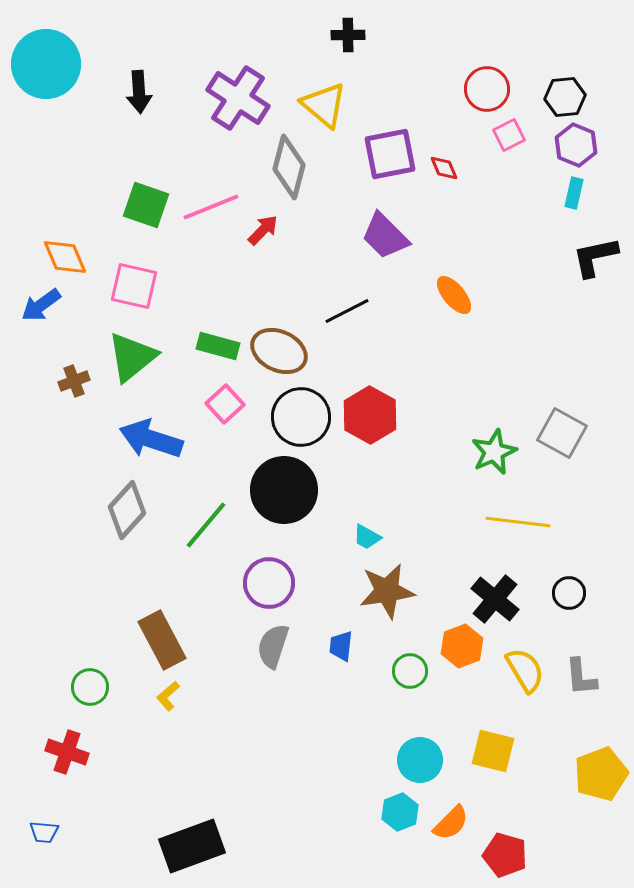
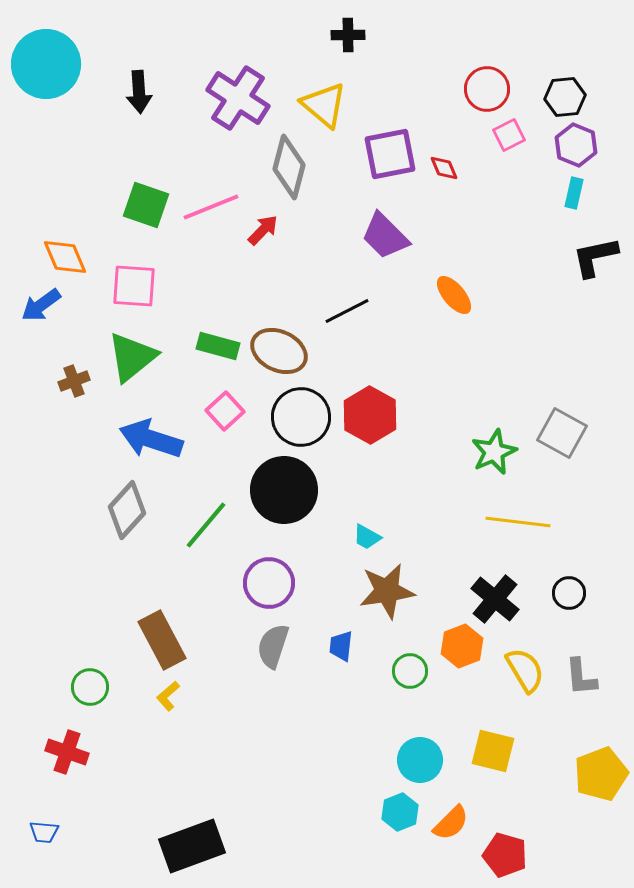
pink square at (134, 286): rotated 9 degrees counterclockwise
pink square at (225, 404): moved 7 px down
